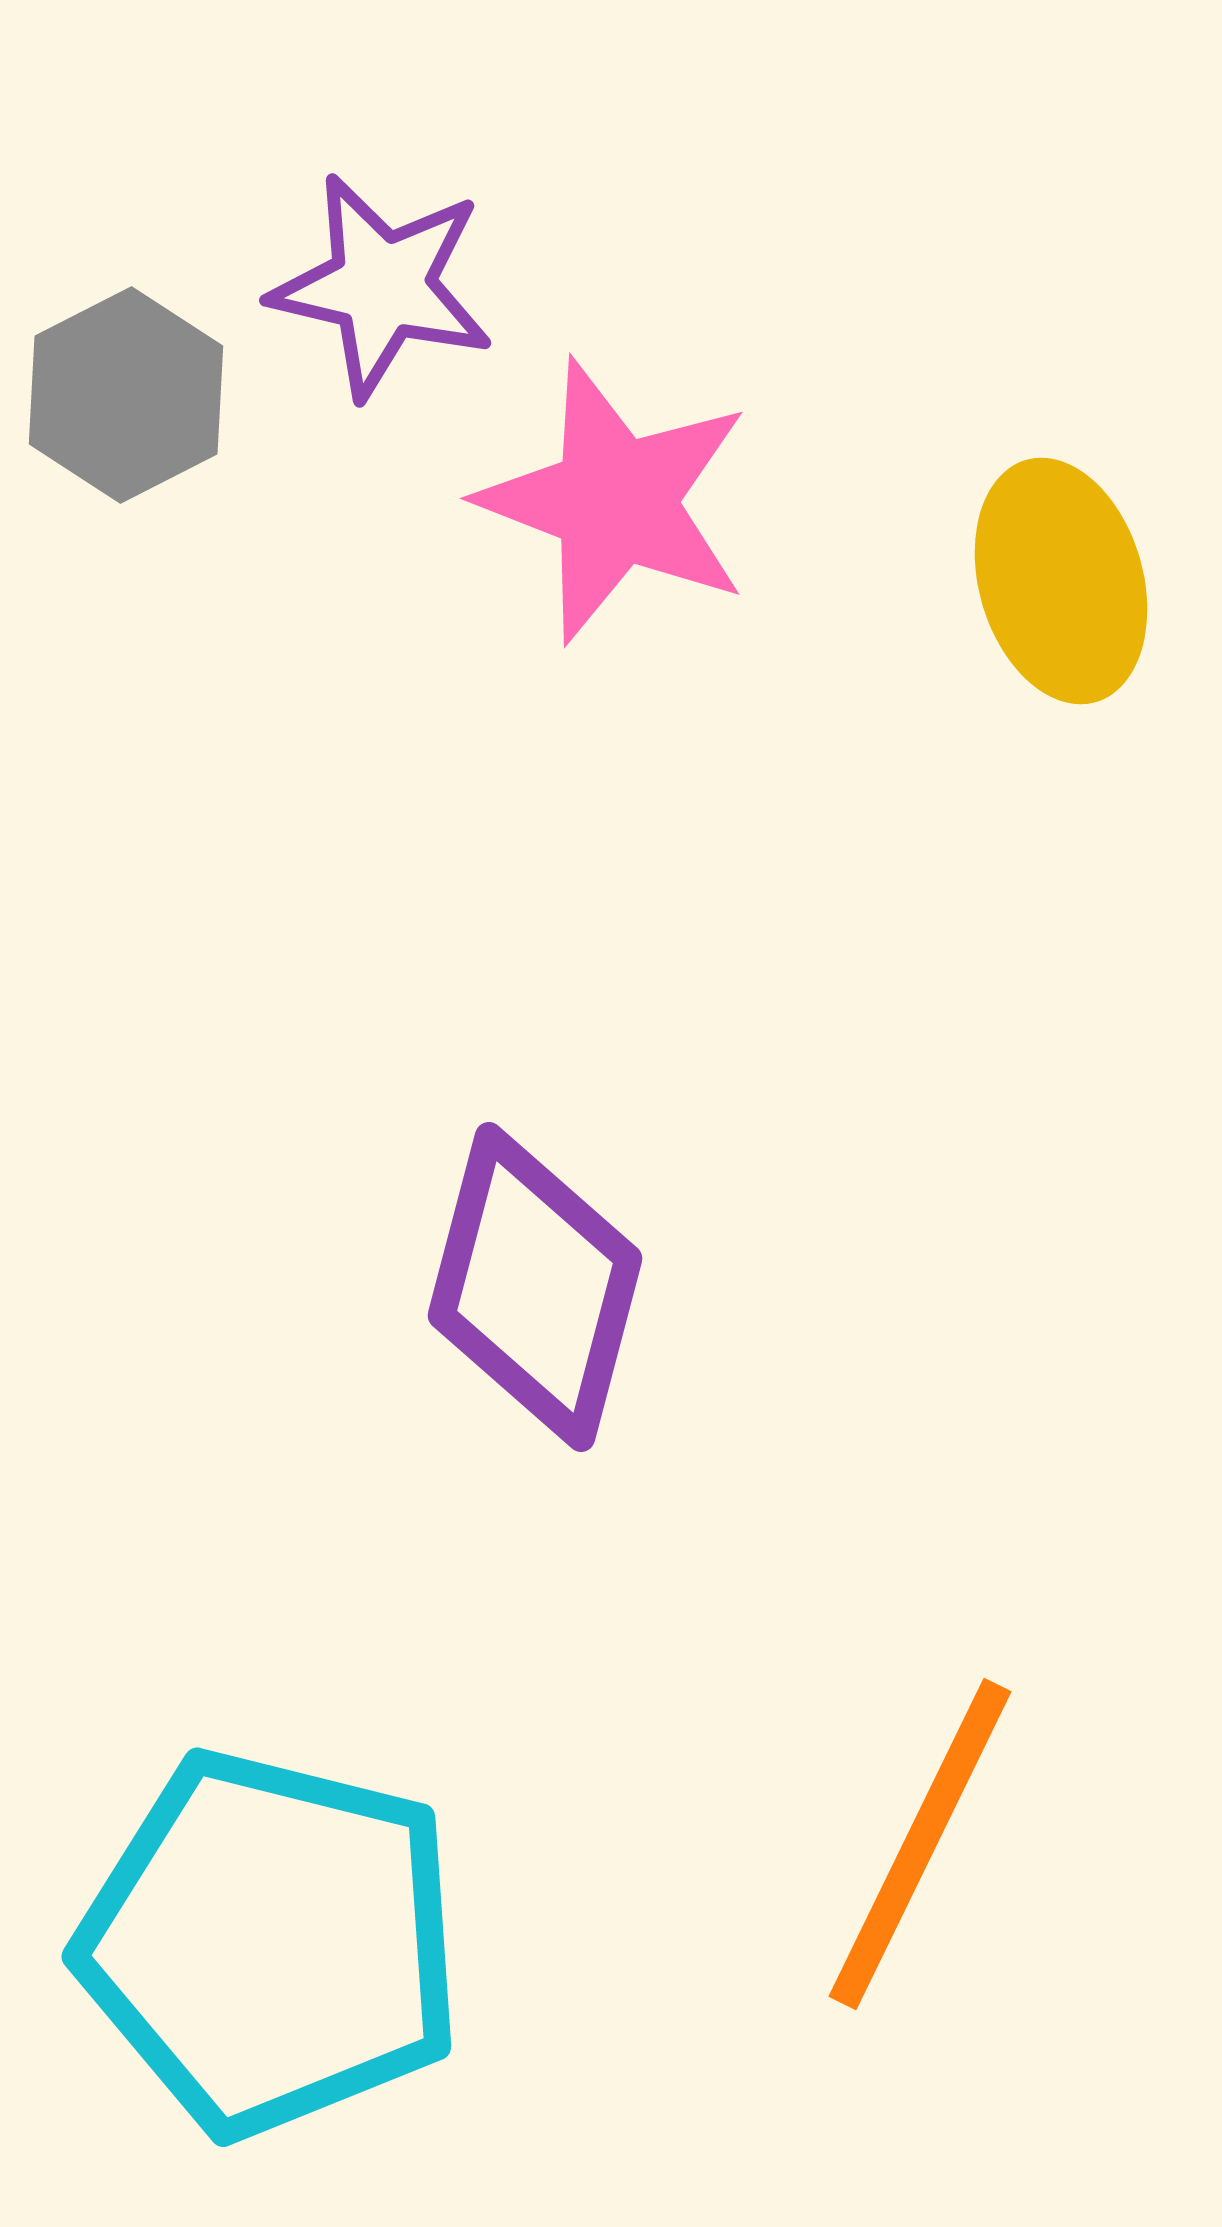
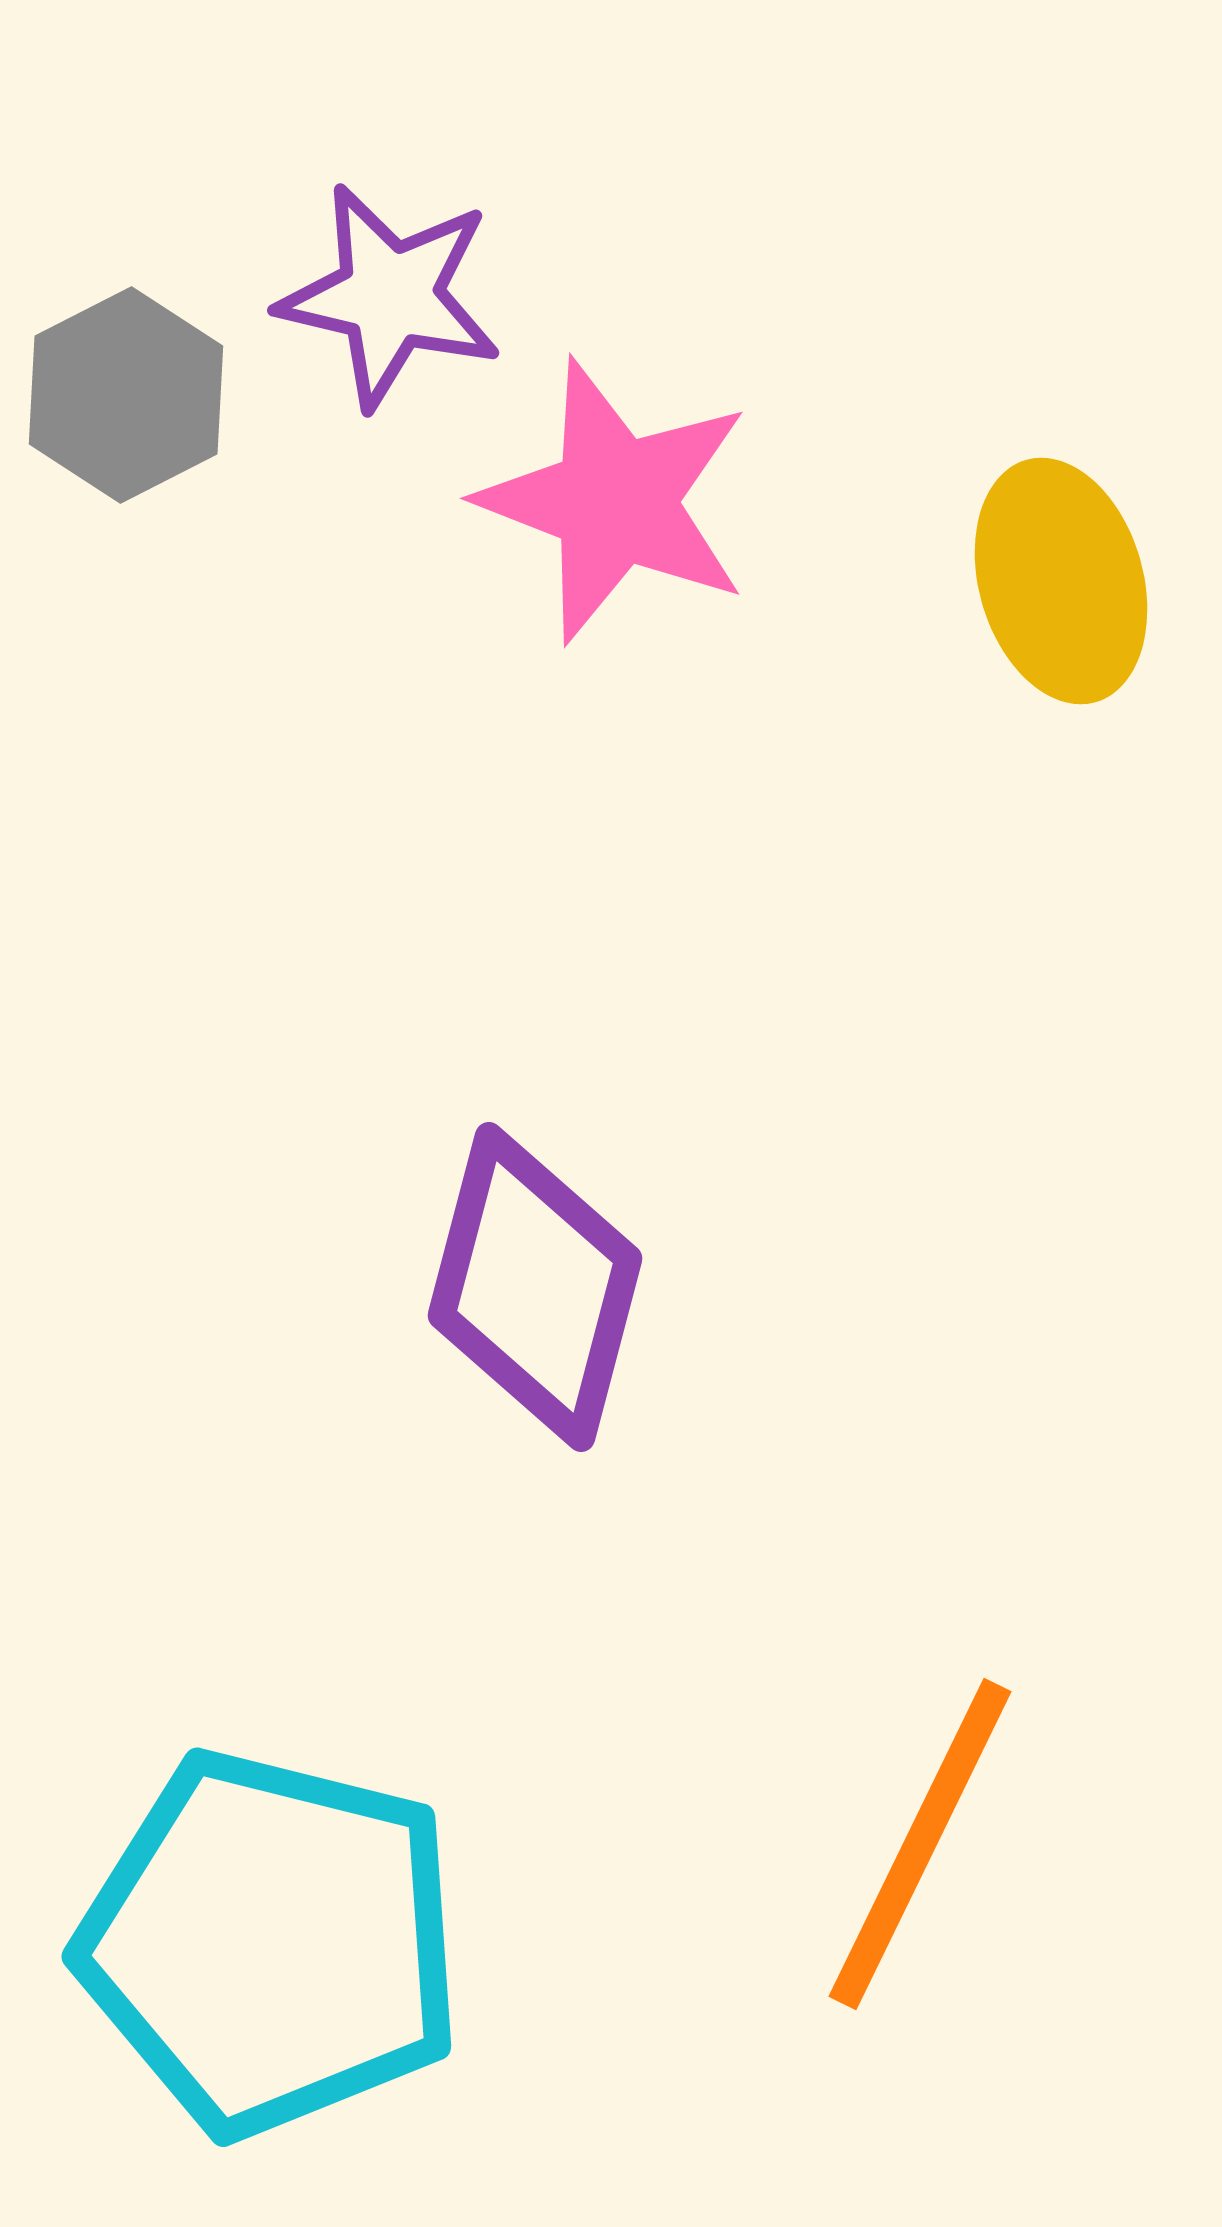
purple star: moved 8 px right, 10 px down
